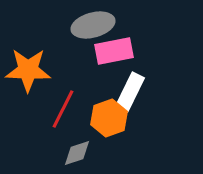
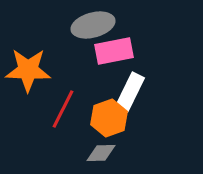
gray diamond: moved 24 px right; rotated 16 degrees clockwise
